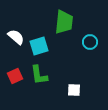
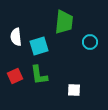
white semicircle: rotated 138 degrees counterclockwise
